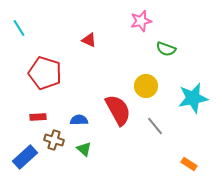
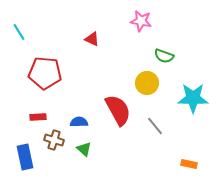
pink star: rotated 25 degrees clockwise
cyan line: moved 4 px down
red triangle: moved 3 px right, 1 px up
green semicircle: moved 2 px left, 7 px down
red pentagon: rotated 12 degrees counterclockwise
yellow circle: moved 1 px right, 3 px up
cyan star: rotated 12 degrees clockwise
blue semicircle: moved 2 px down
blue rectangle: rotated 60 degrees counterclockwise
orange rectangle: rotated 21 degrees counterclockwise
